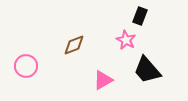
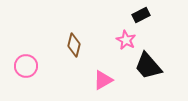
black rectangle: moved 1 px right, 1 px up; rotated 42 degrees clockwise
brown diamond: rotated 55 degrees counterclockwise
black trapezoid: moved 1 px right, 4 px up
